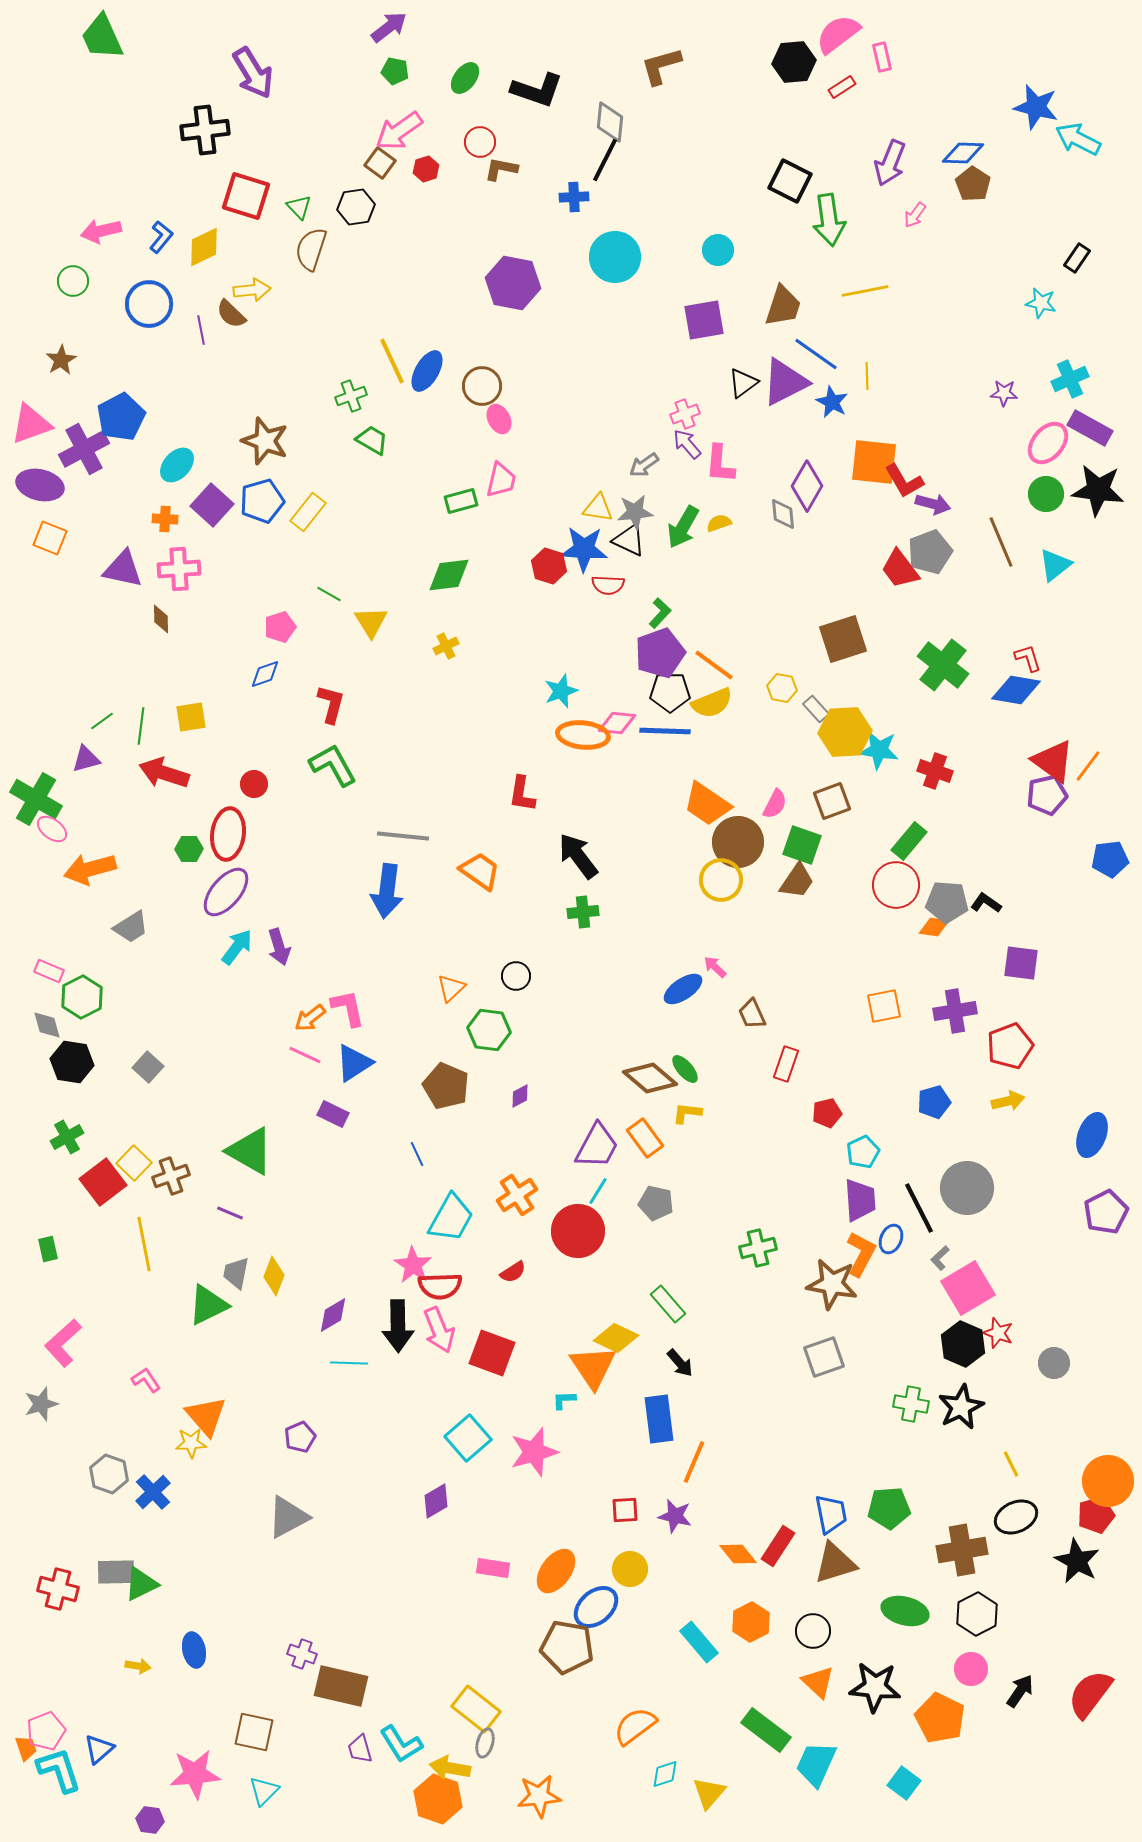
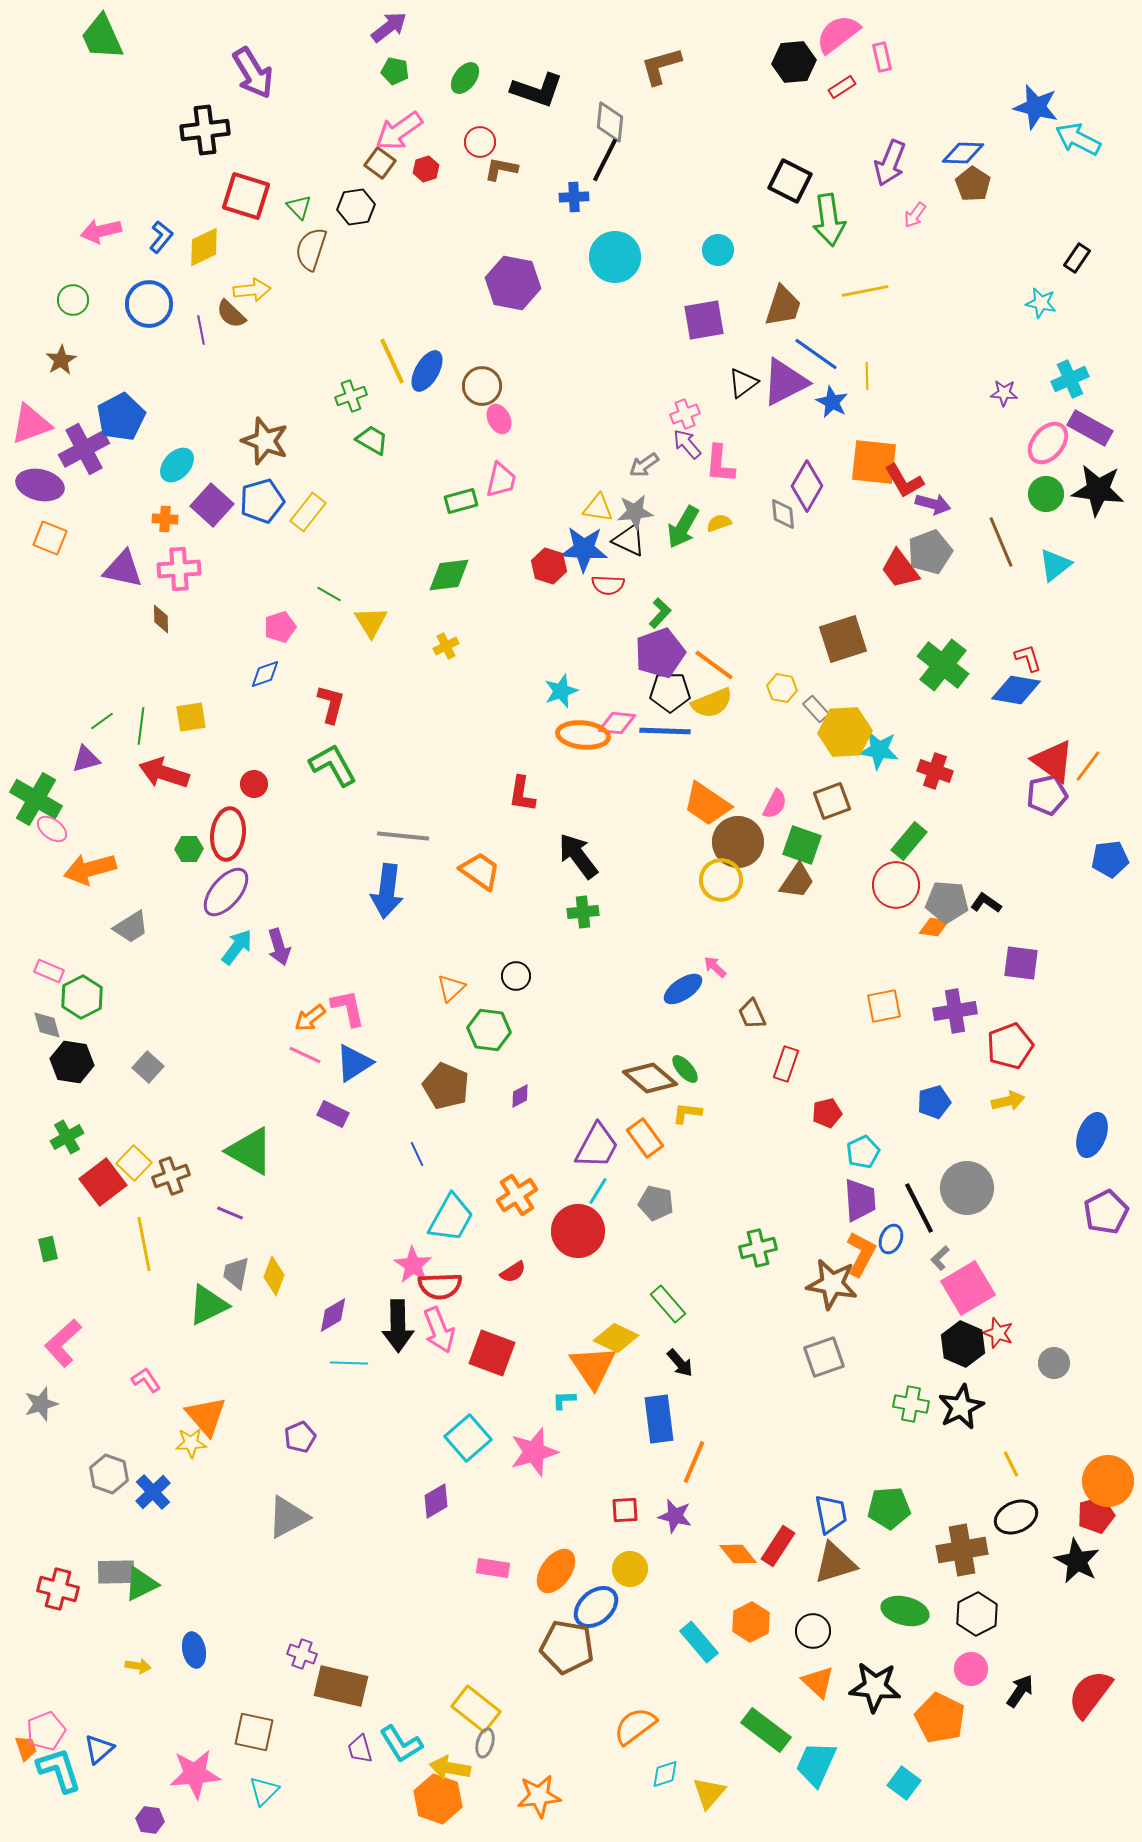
green circle at (73, 281): moved 19 px down
